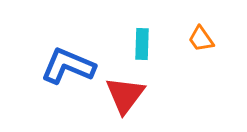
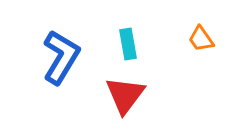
cyan rectangle: moved 14 px left; rotated 12 degrees counterclockwise
blue L-shape: moved 7 px left, 9 px up; rotated 98 degrees clockwise
